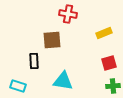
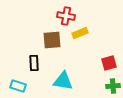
red cross: moved 2 px left, 2 px down
yellow rectangle: moved 24 px left
black rectangle: moved 2 px down
